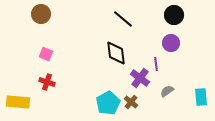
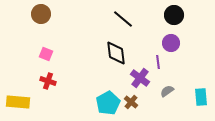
purple line: moved 2 px right, 2 px up
red cross: moved 1 px right, 1 px up
